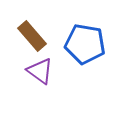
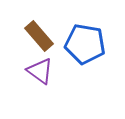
brown rectangle: moved 7 px right
